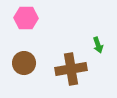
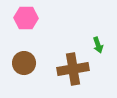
brown cross: moved 2 px right
